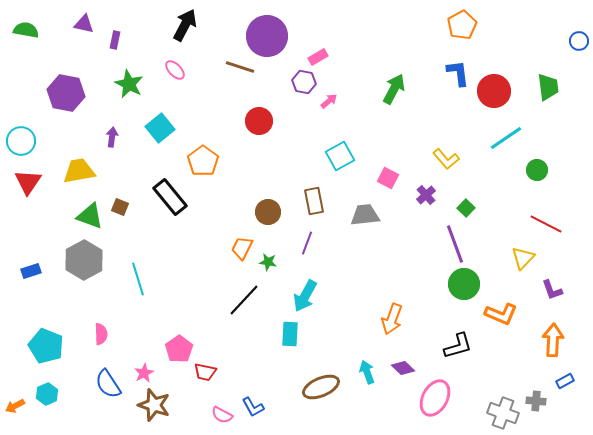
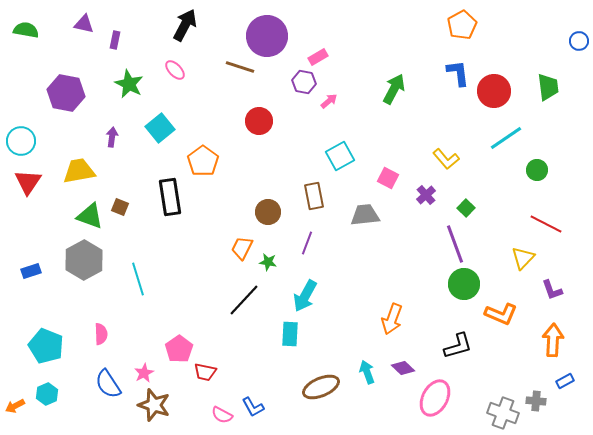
black rectangle at (170, 197): rotated 30 degrees clockwise
brown rectangle at (314, 201): moved 5 px up
